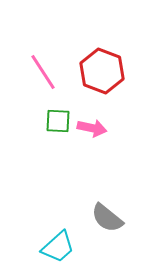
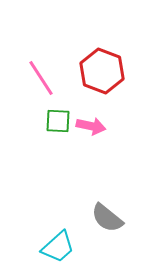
pink line: moved 2 px left, 6 px down
pink arrow: moved 1 px left, 2 px up
